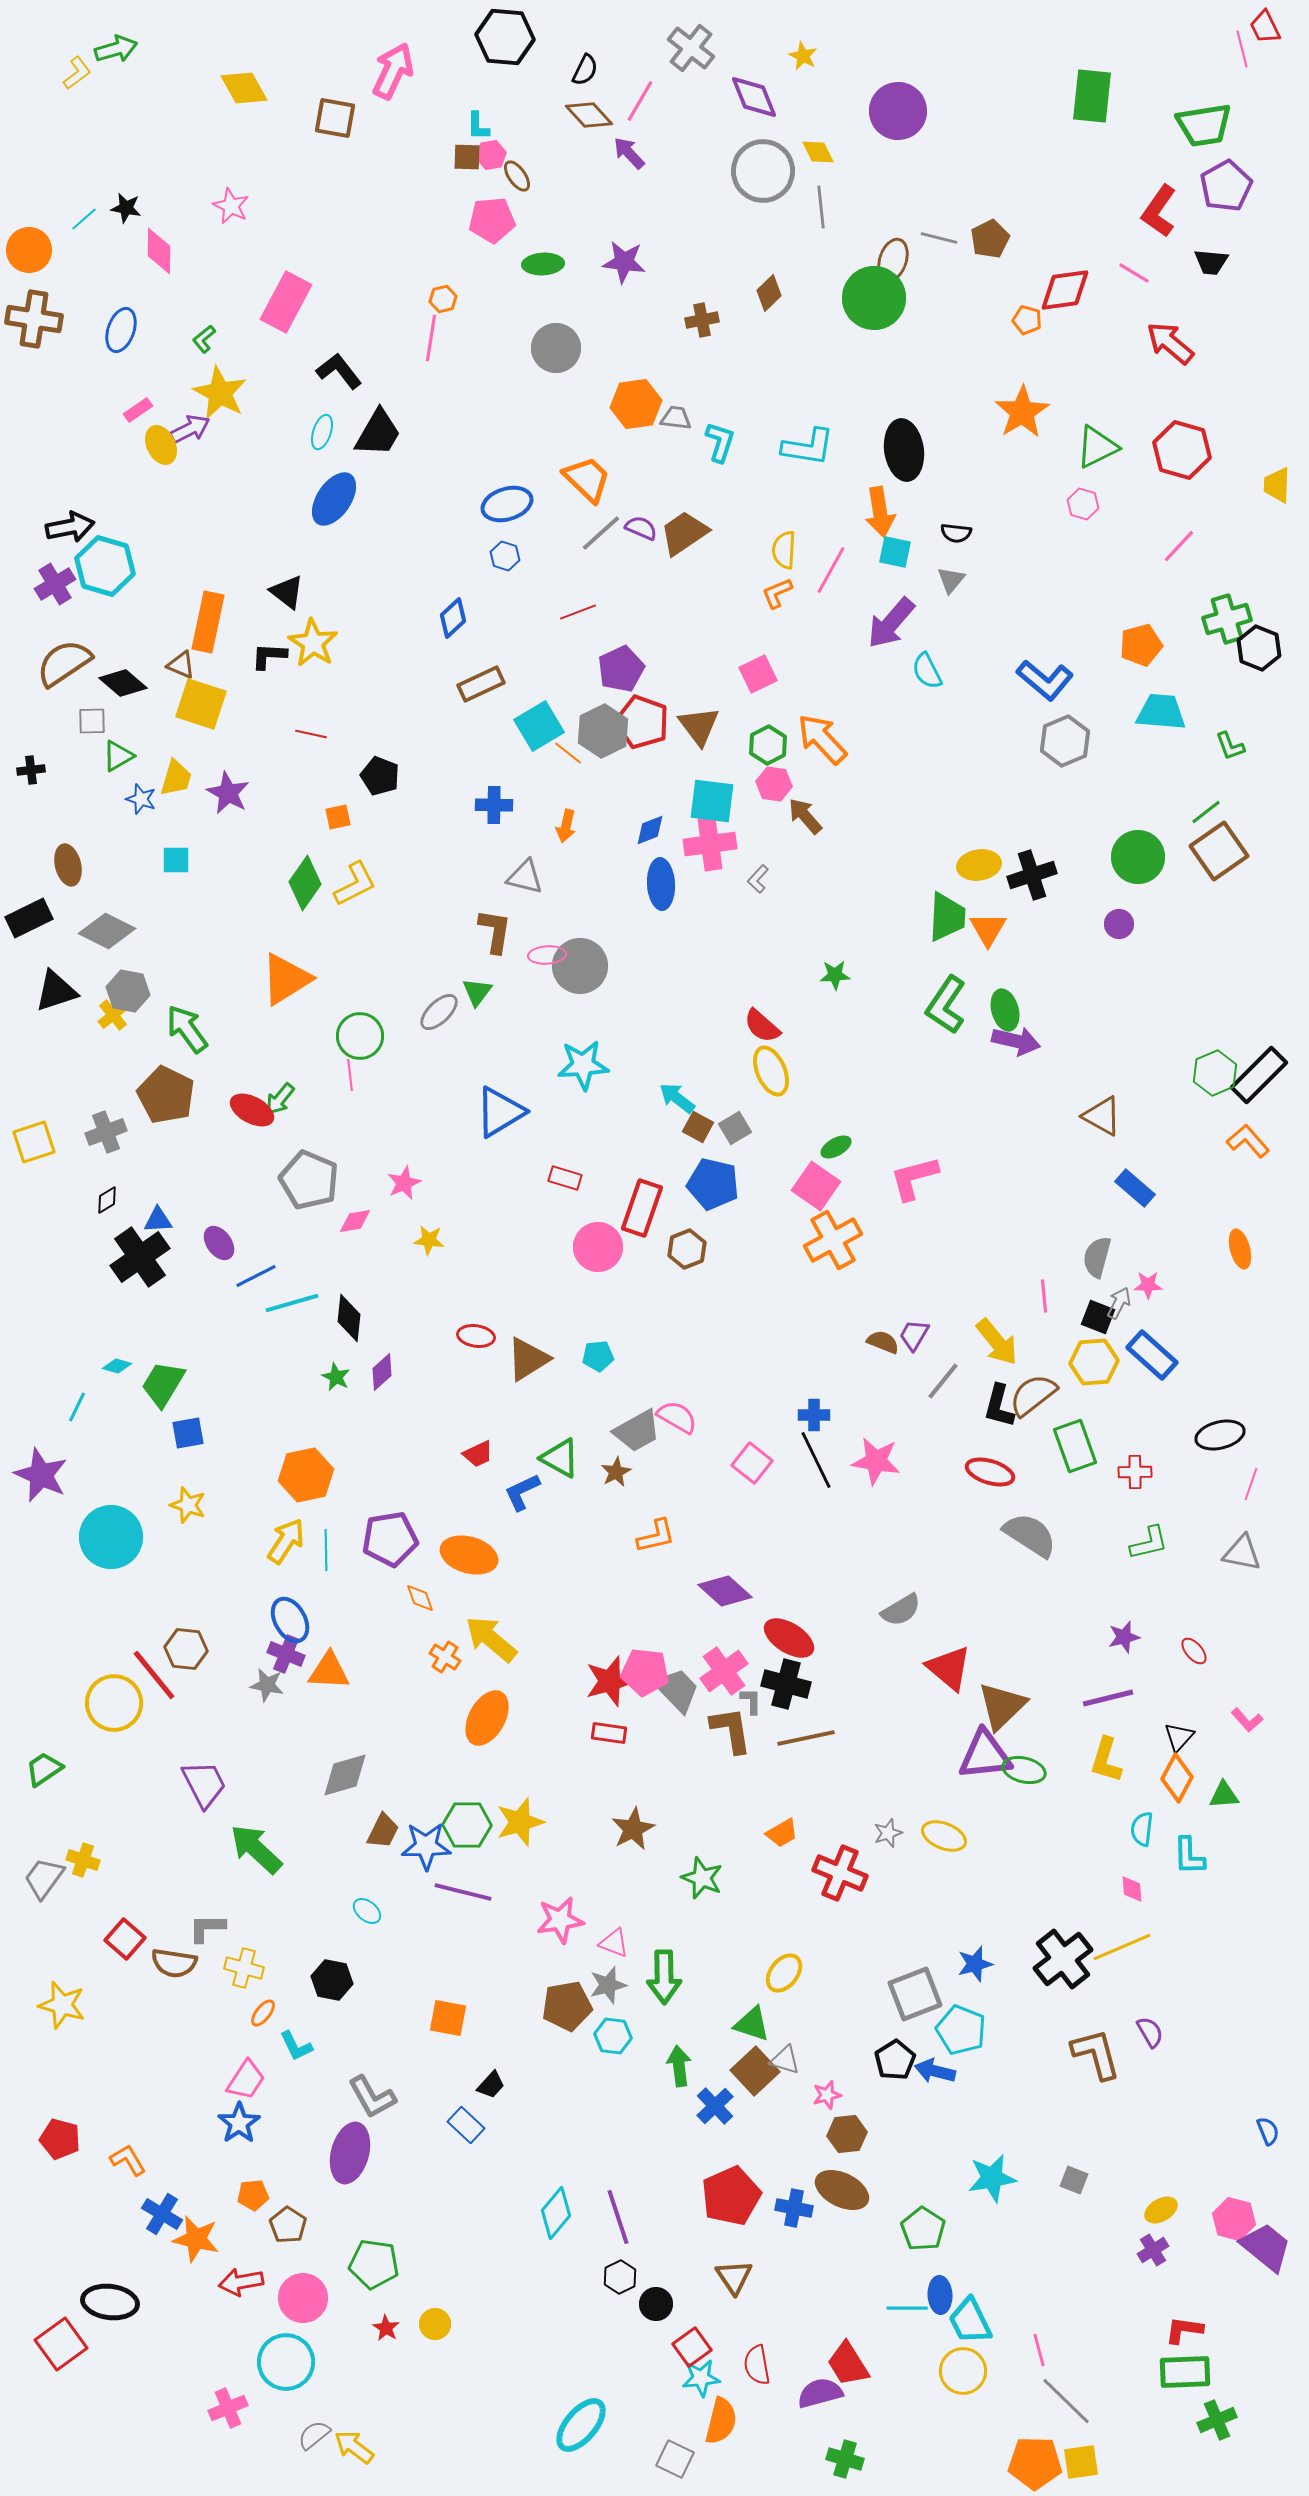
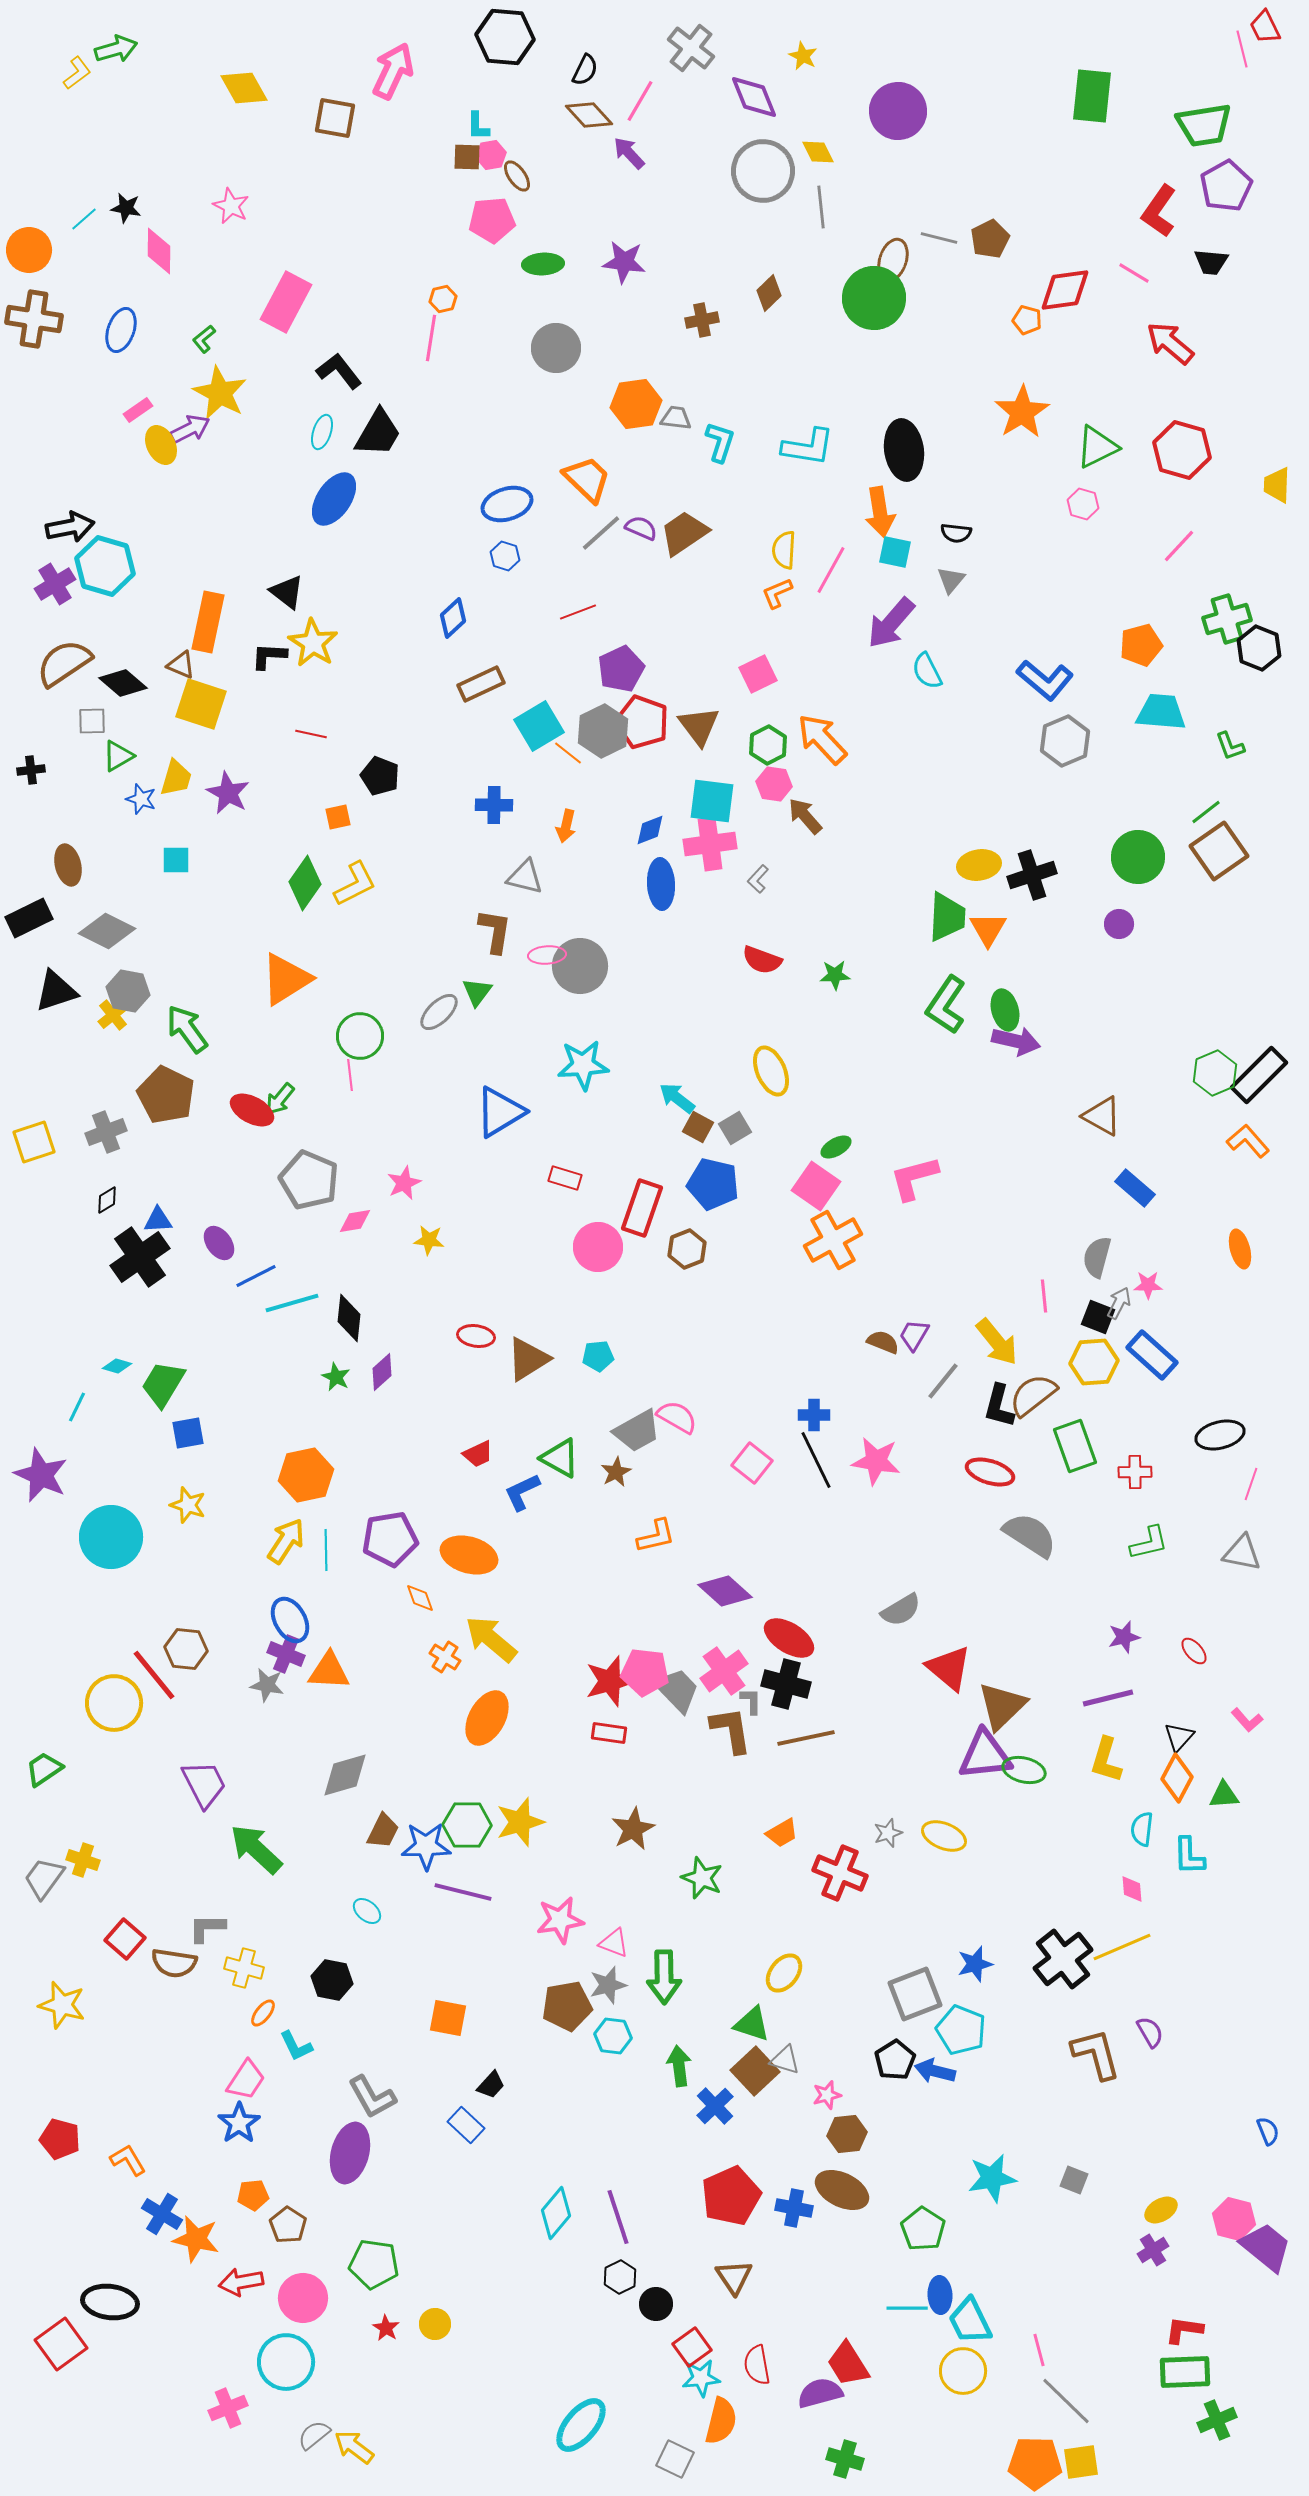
red semicircle at (762, 1026): moved 66 px up; rotated 21 degrees counterclockwise
